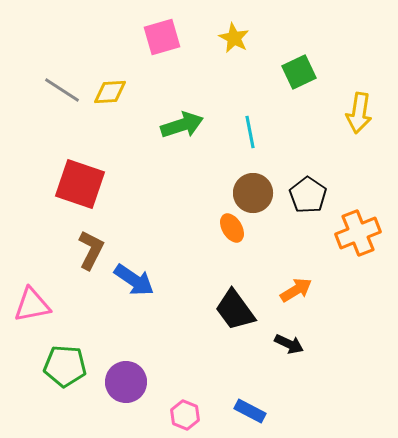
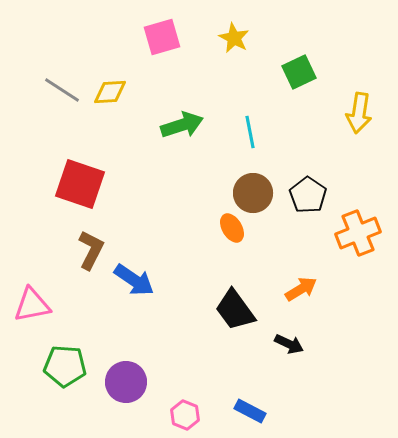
orange arrow: moved 5 px right, 1 px up
